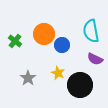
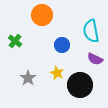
orange circle: moved 2 px left, 19 px up
yellow star: moved 1 px left
